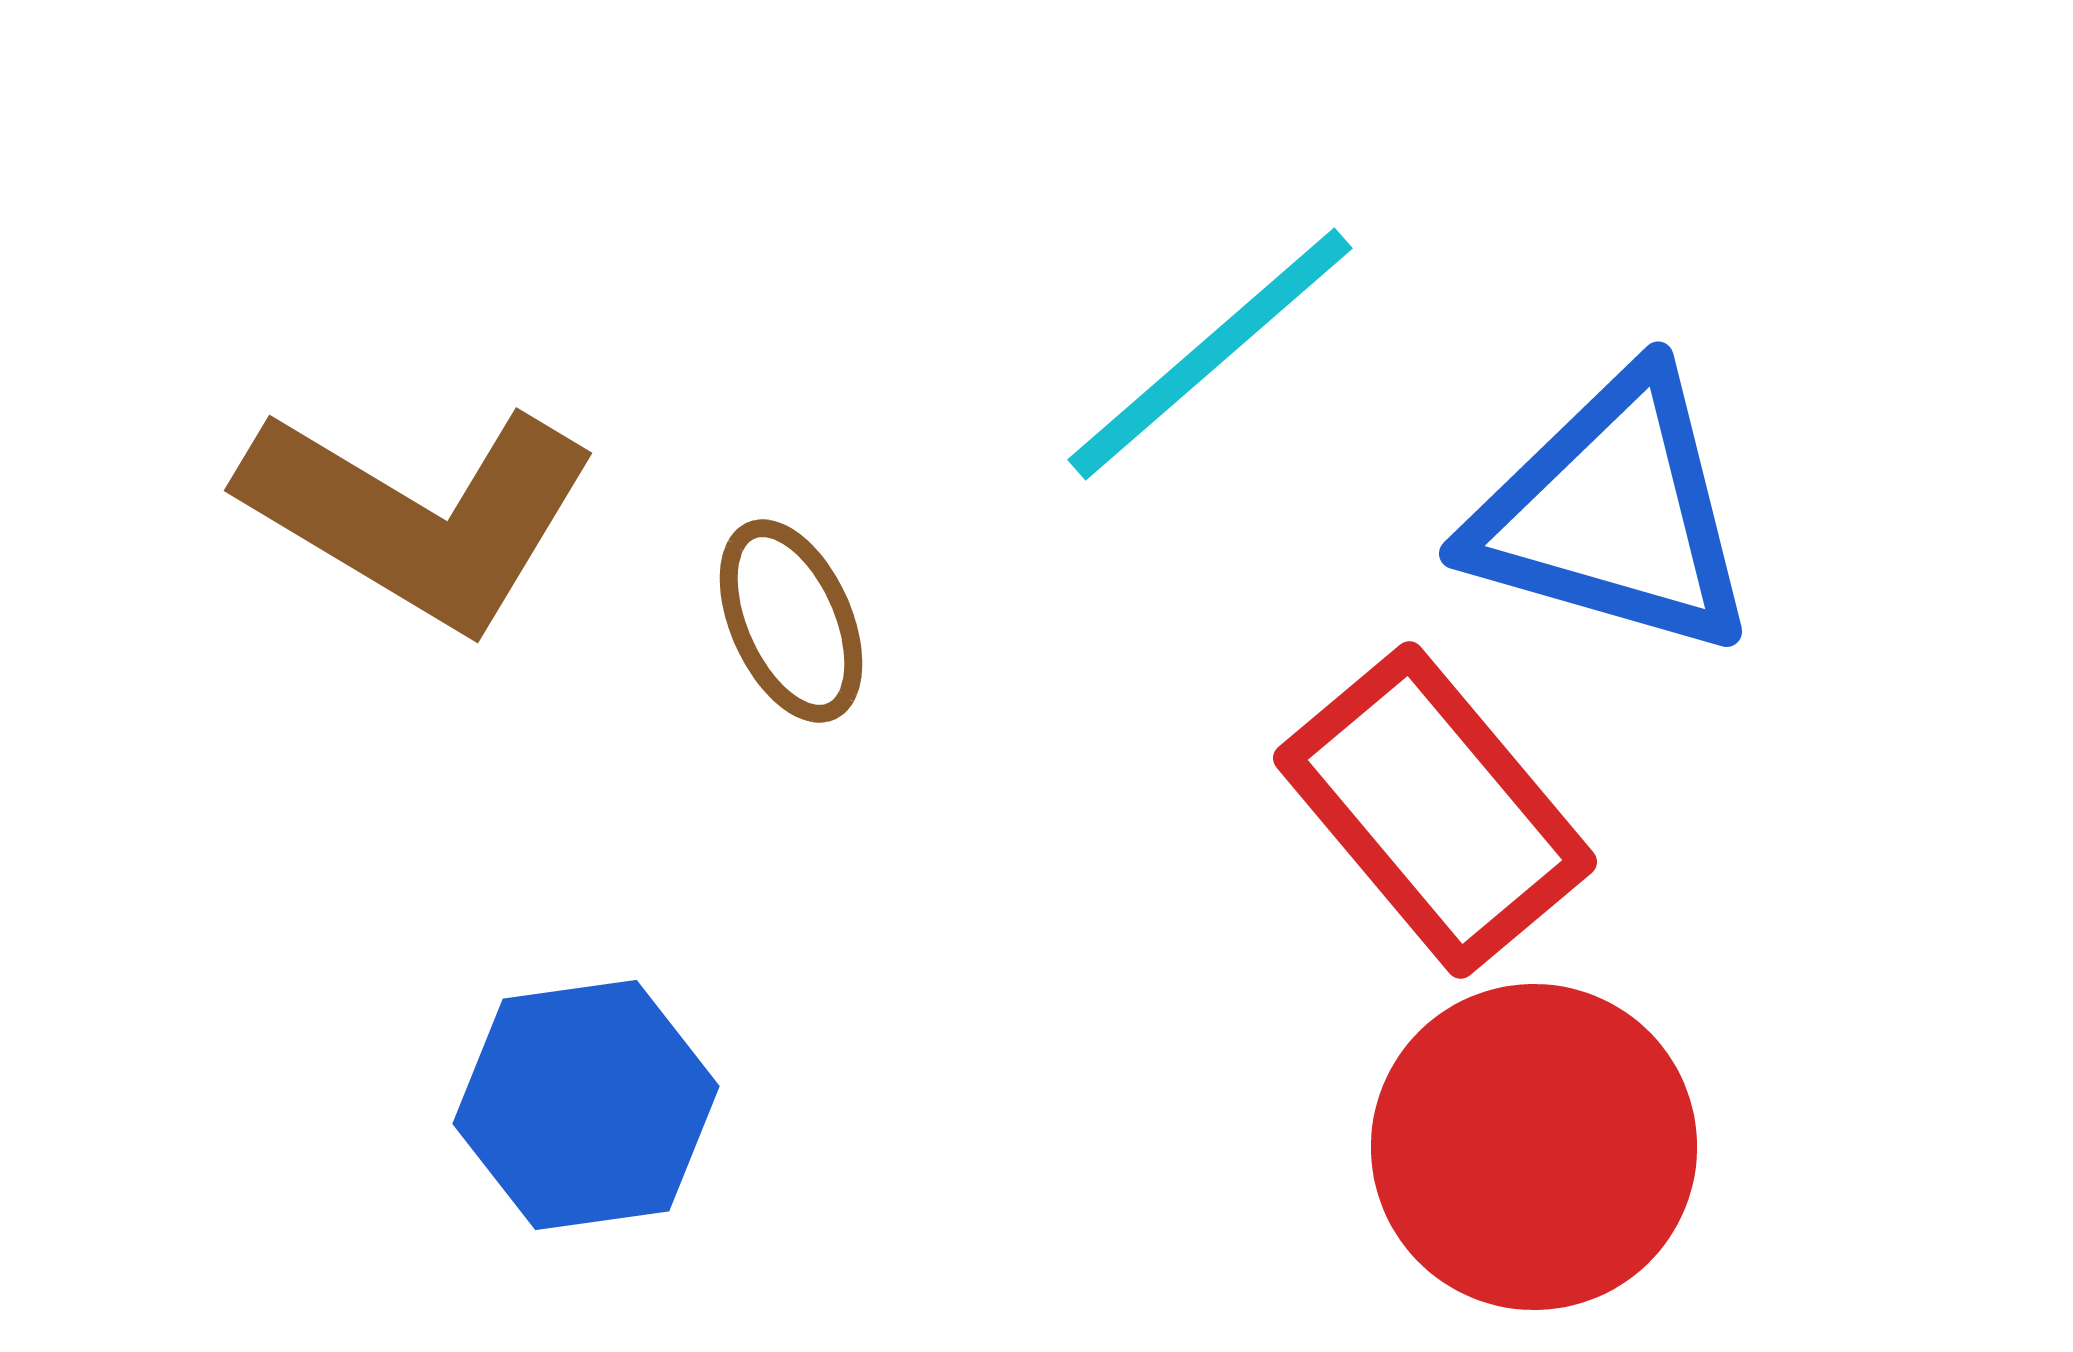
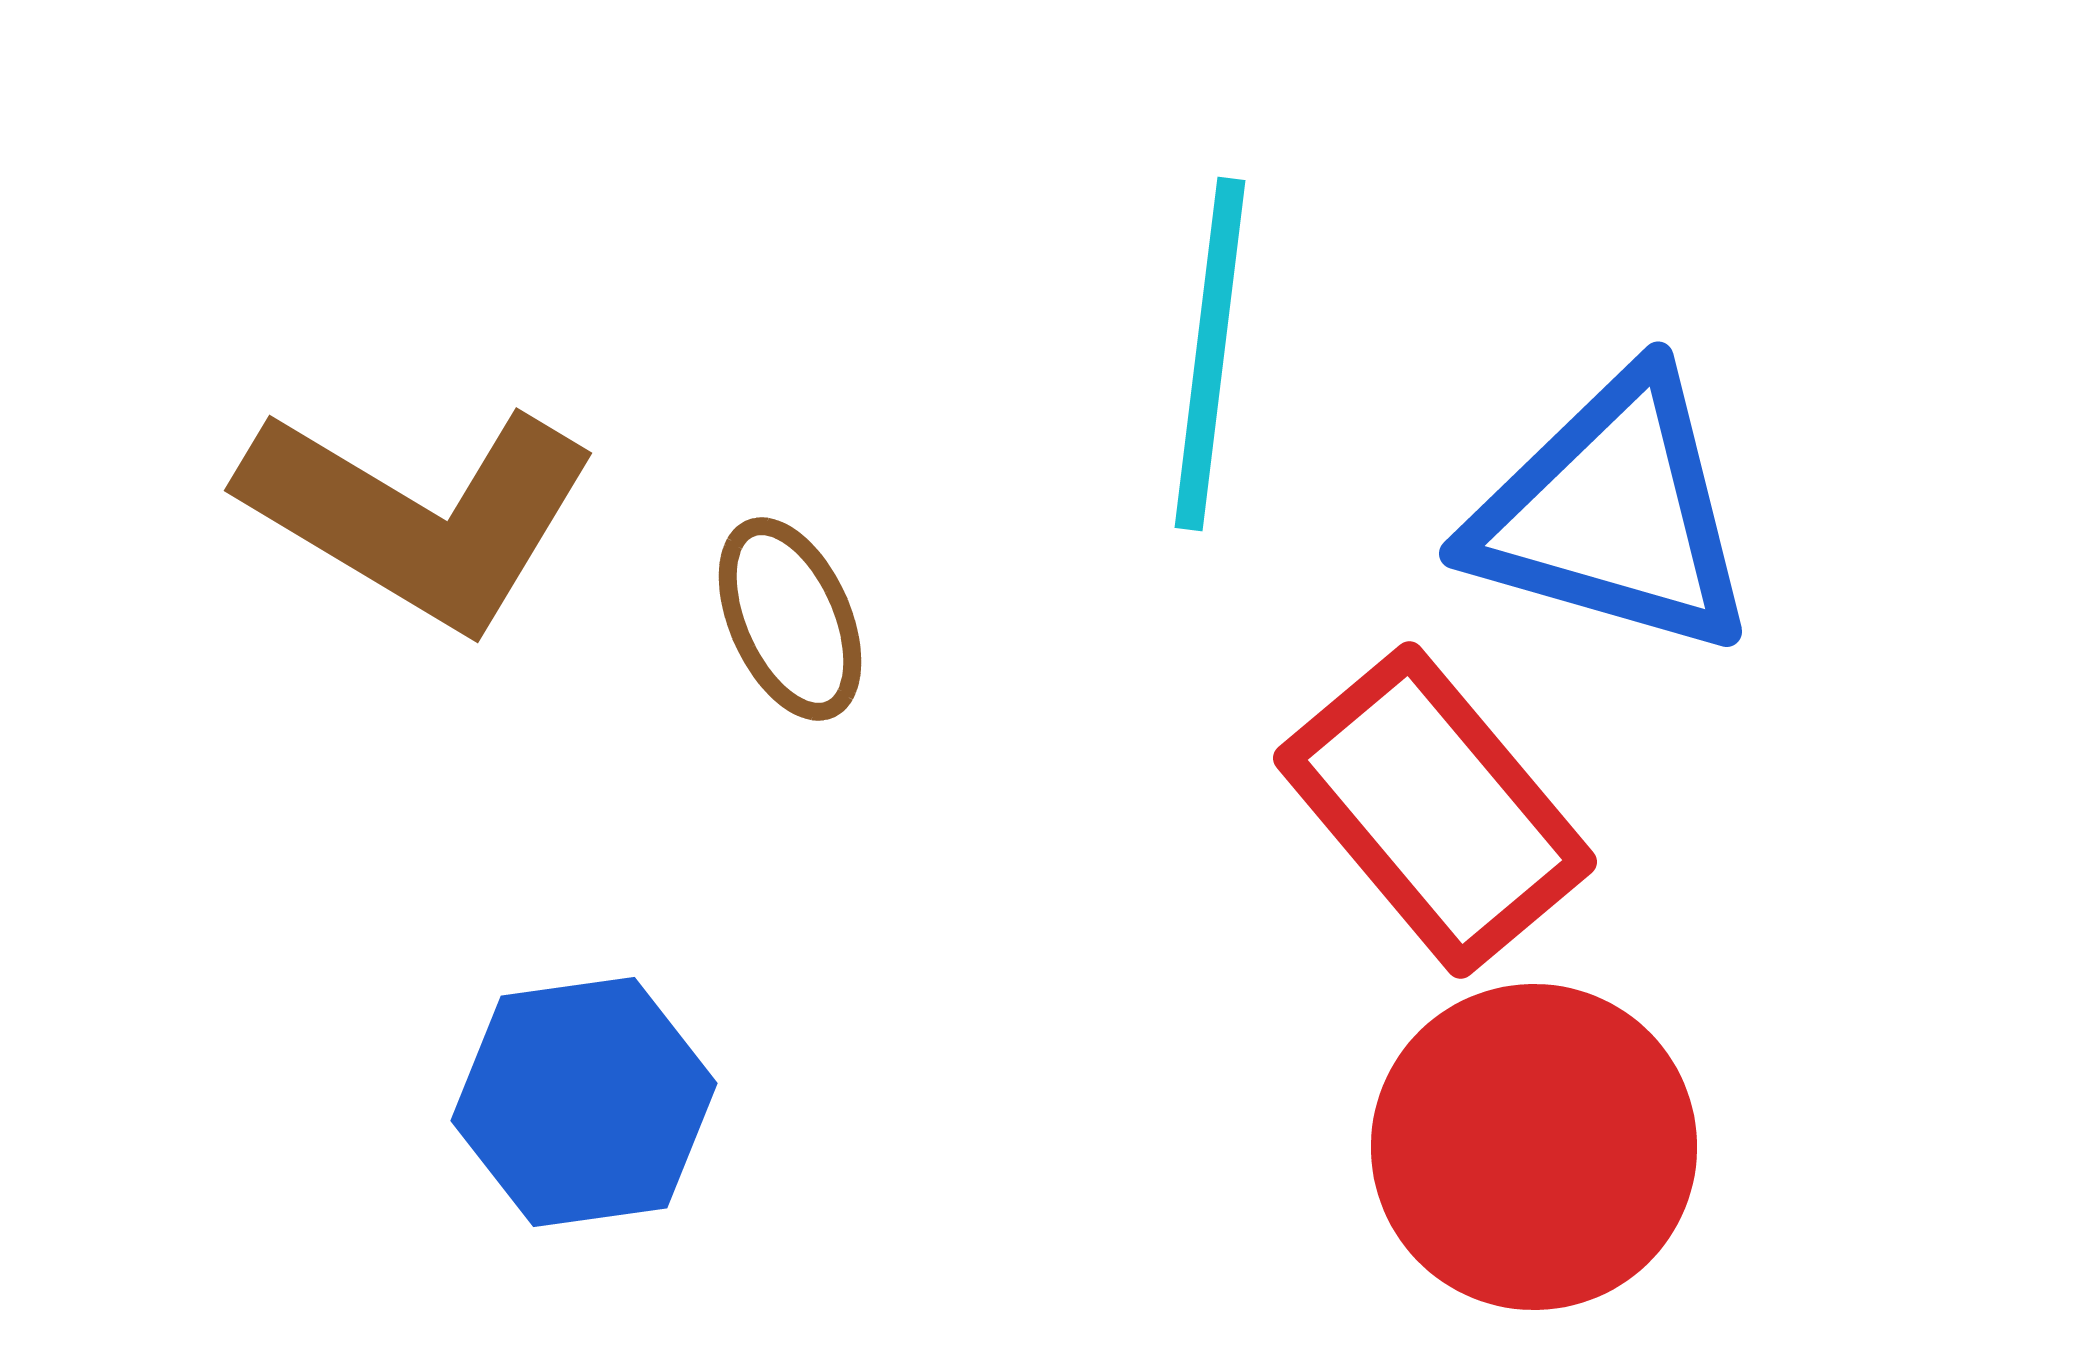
cyan line: rotated 42 degrees counterclockwise
brown ellipse: moved 1 px left, 2 px up
blue hexagon: moved 2 px left, 3 px up
